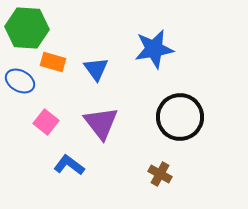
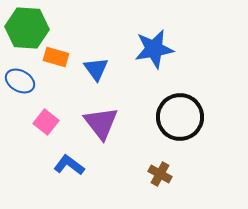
orange rectangle: moved 3 px right, 5 px up
